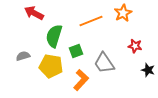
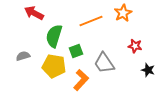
yellow pentagon: moved 3 px right
